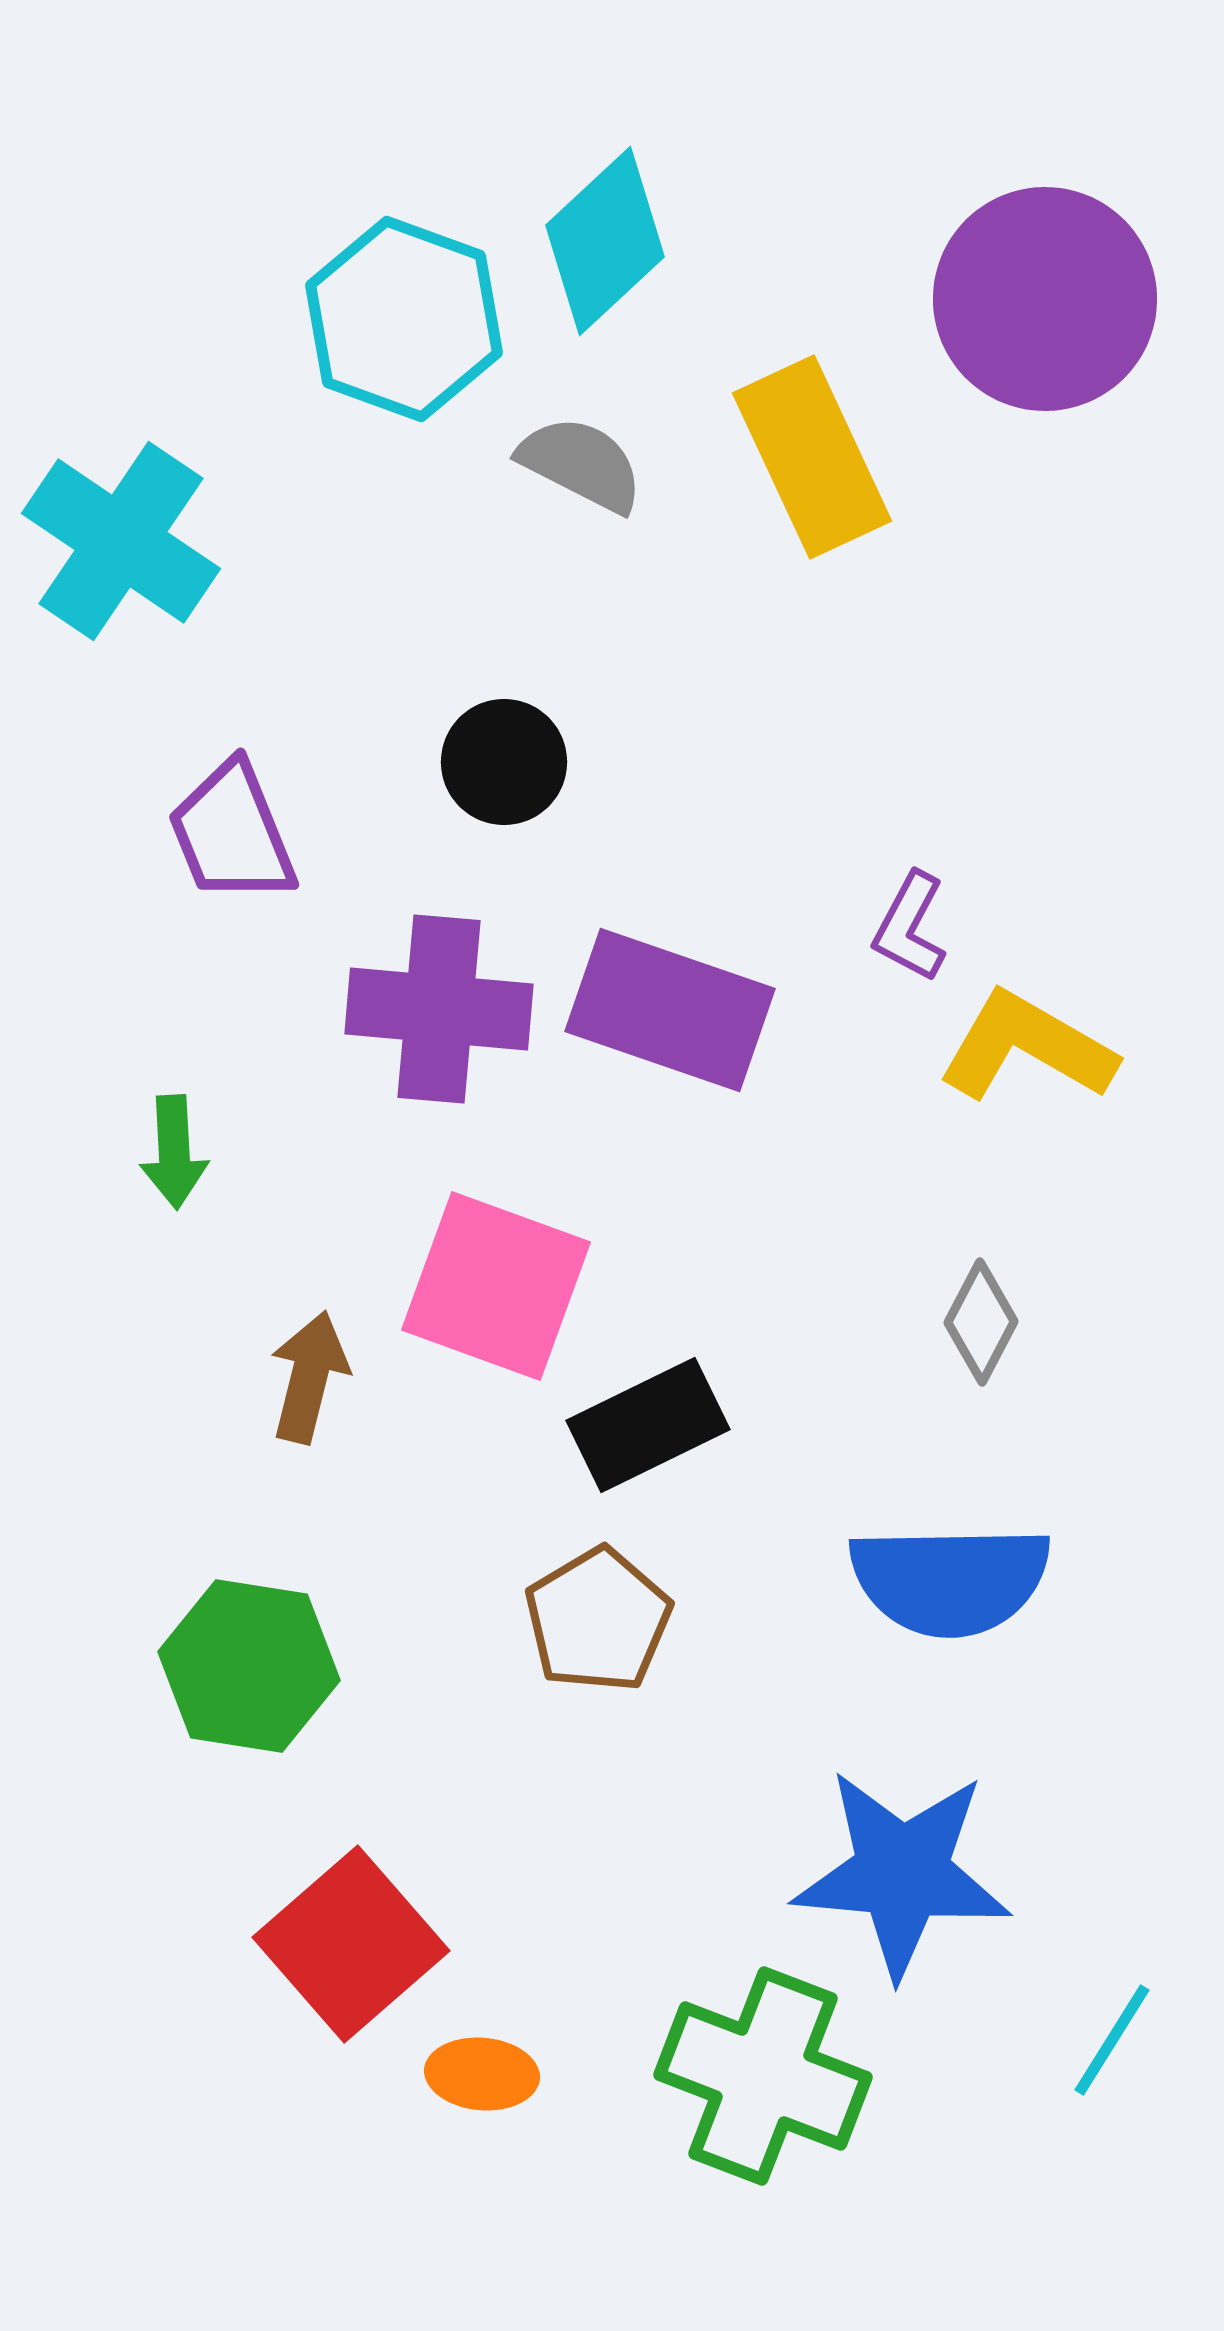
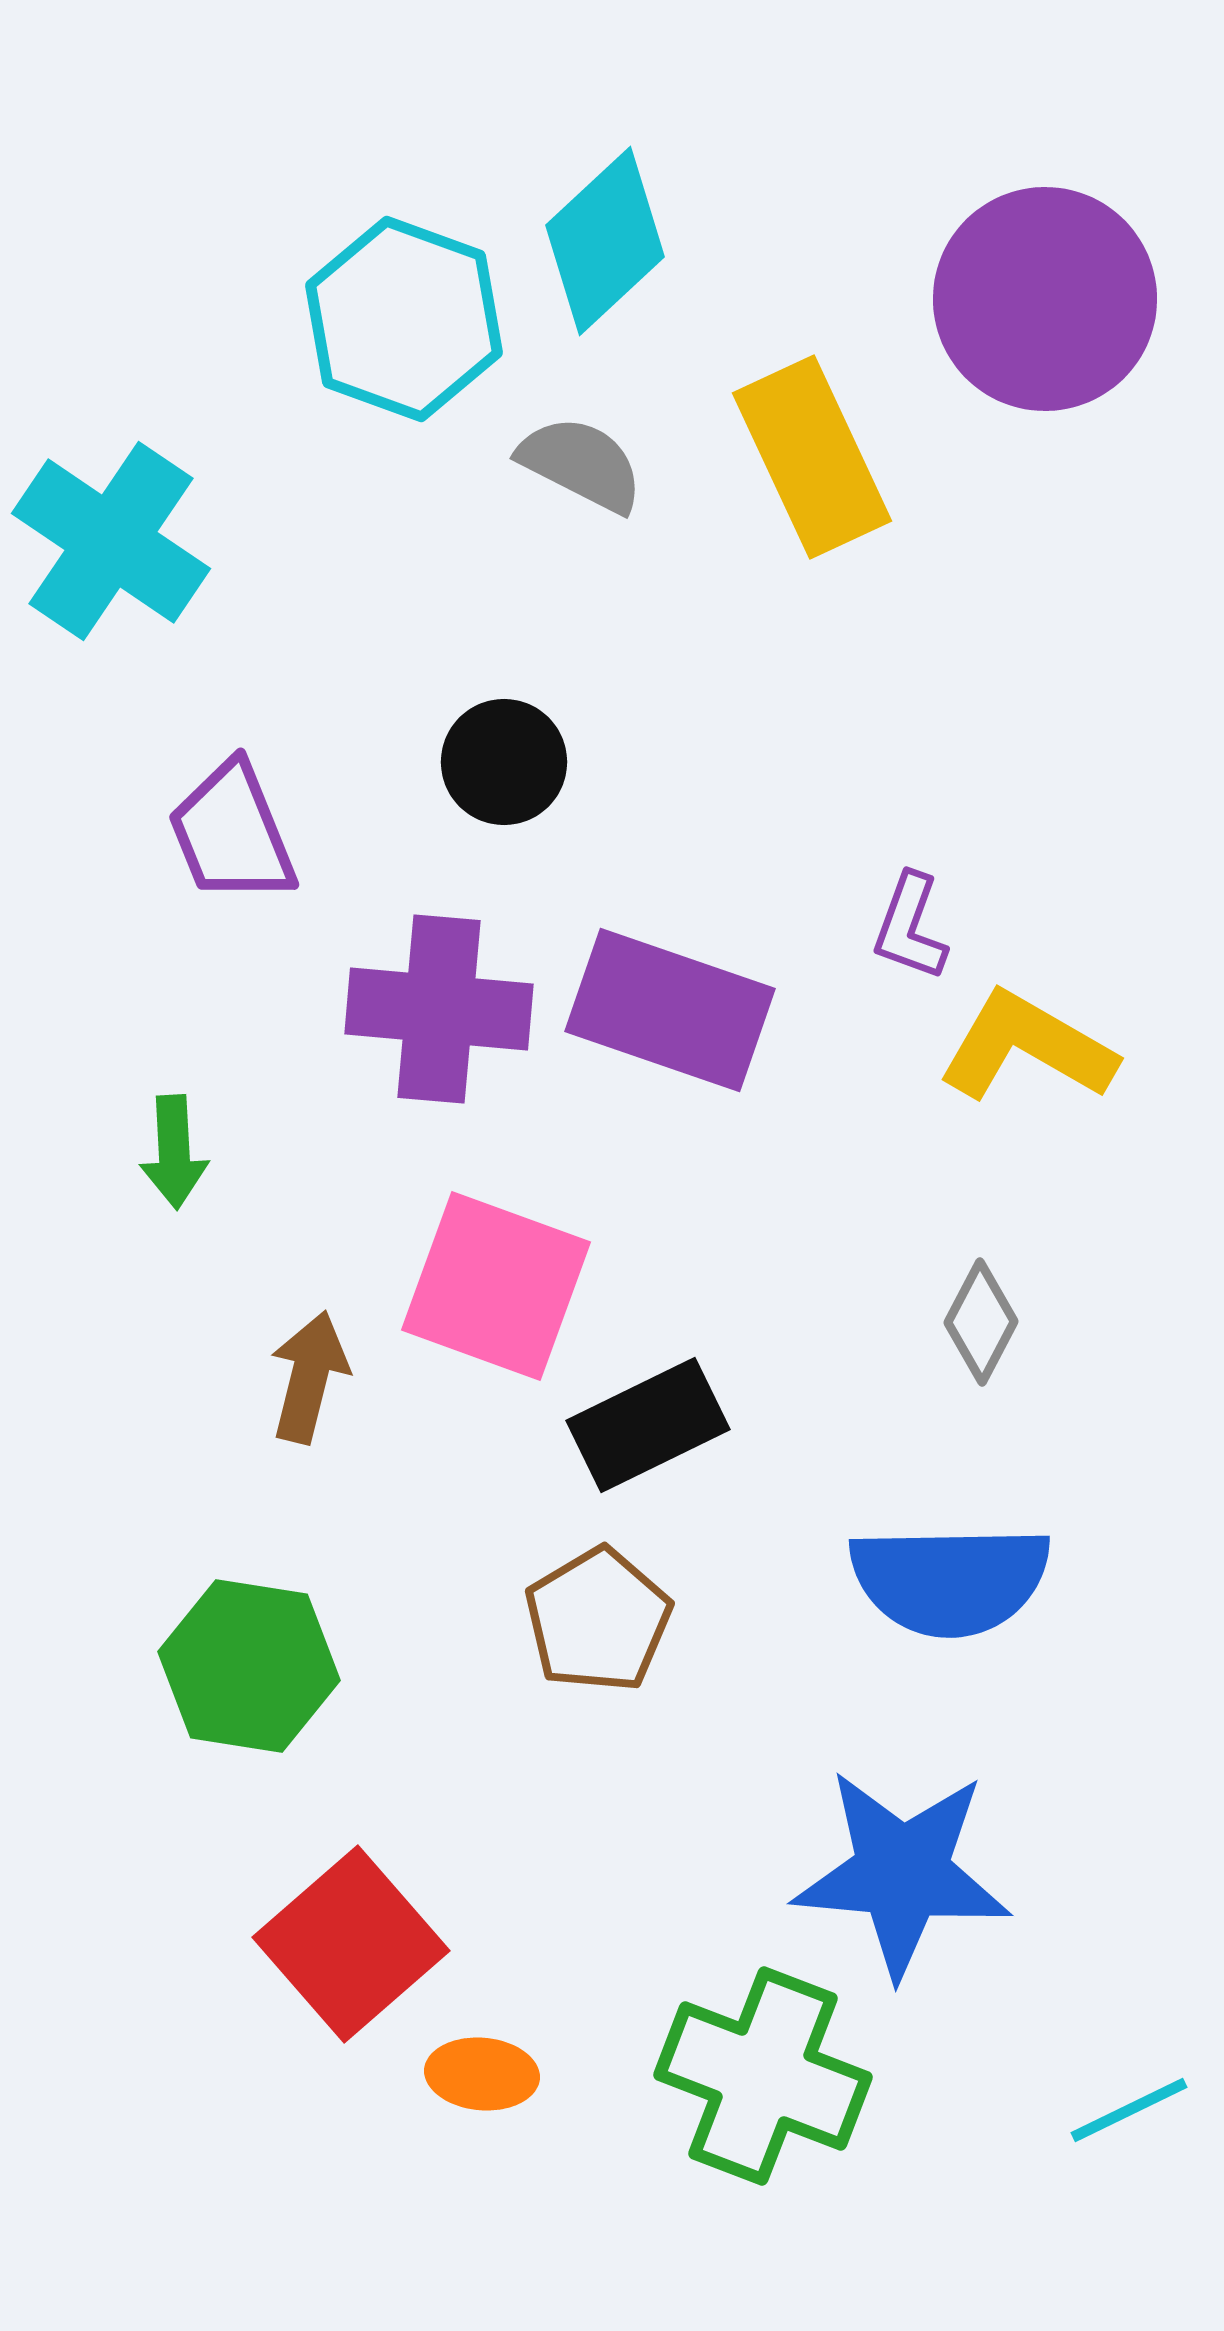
cyan cross: moved 10 px left
purple L-shape: rotated 8 degrees counterclockwise
cyan line: moved 17 px right, 70 px down; rotated 32 degrees clockwise
